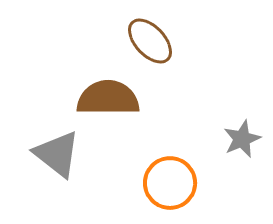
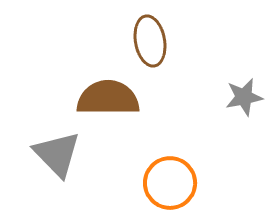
brown ellipse: rotated 33 degrees clockwise
gray star: moved 2 px right, 42 px up; rotated 12 degrees clockwise
gray triangle: rotated 8 degrees clockwise
